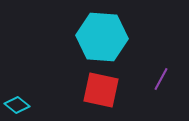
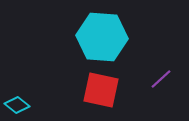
purple line: rotated 20 degrees clockwise
